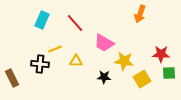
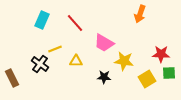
black cross: rotated 30 degrees clockwise
yellow square: moved 5 px right
